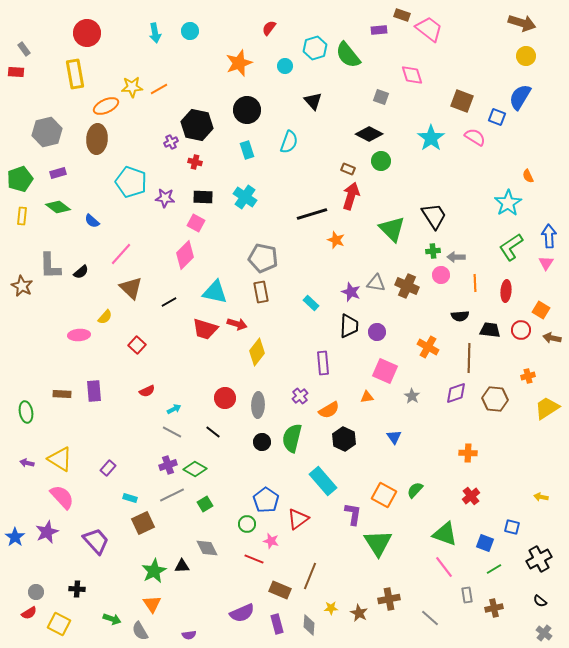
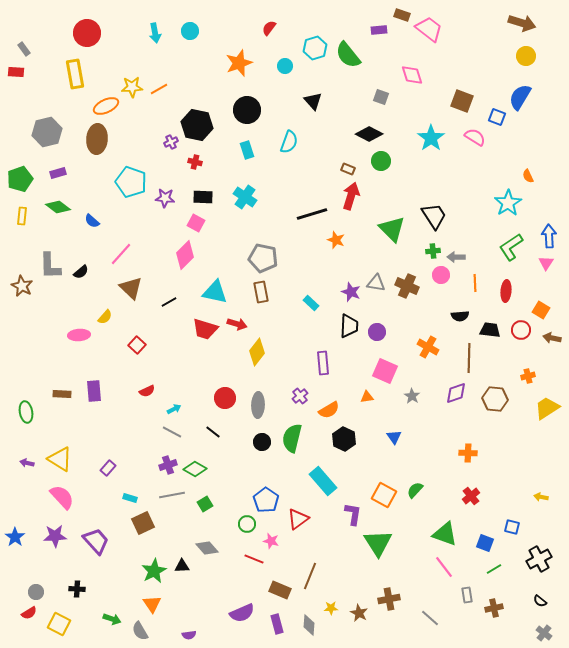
gray line at (172, 495): rotated 15 degrees clockwise
purple star at (47, 532): moved 8 px right, 4 px down; rotated 20 degrees clockwise
gray diamond at (207, 548): rotated 15 degrees counterclockwise
